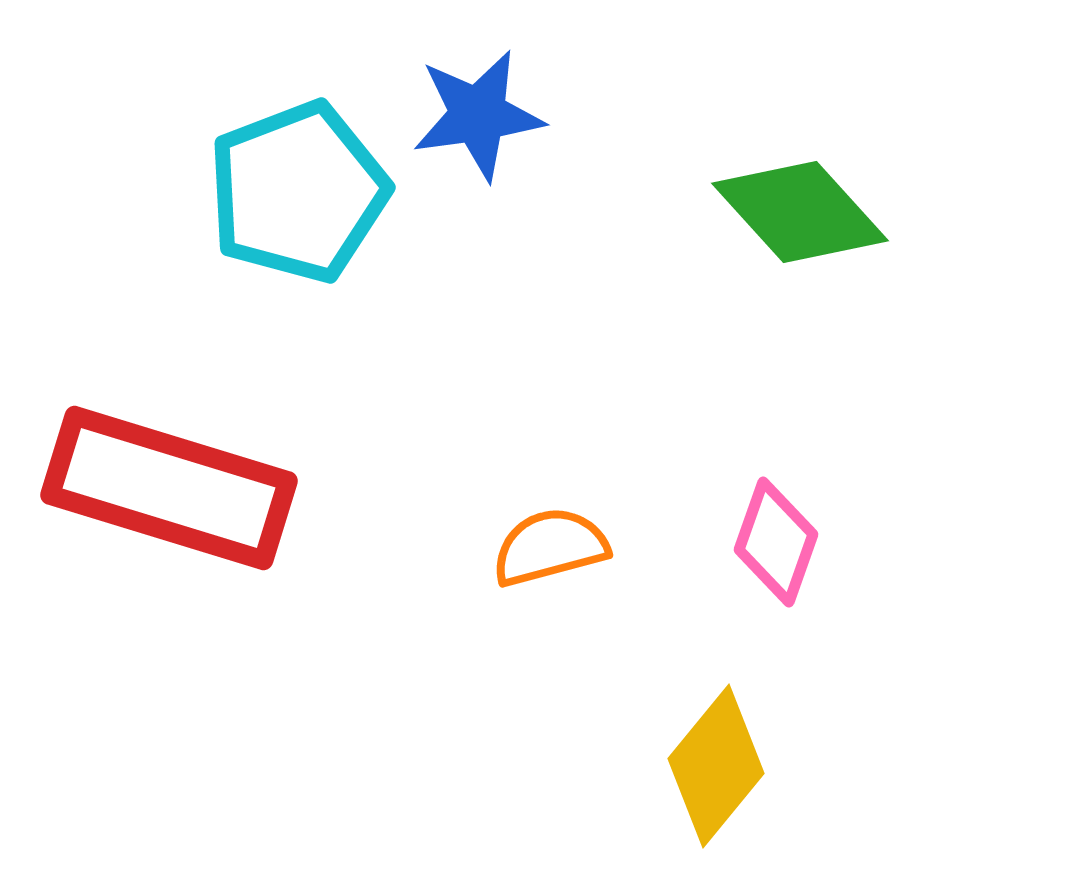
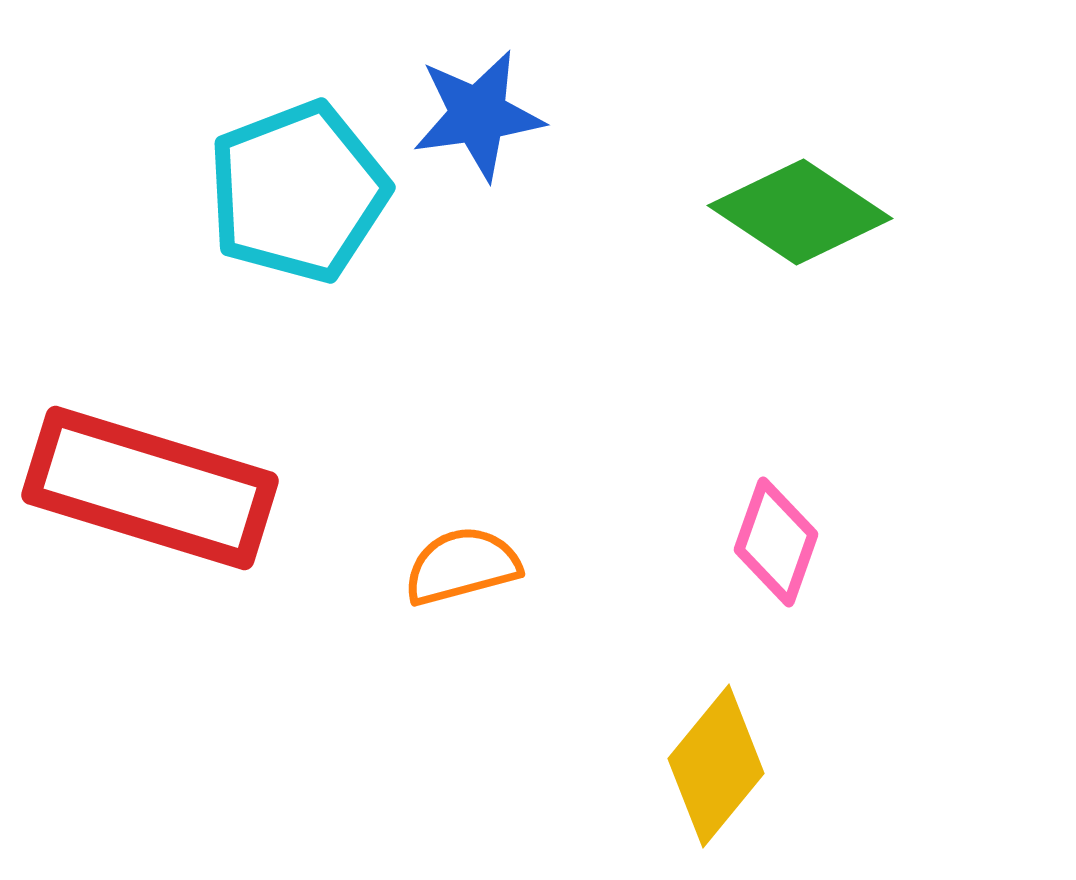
green diamond: rotated 14 degrees counterclockwise
red rectangle: moved 19 px left
orange semicircle: moved 88 px left, 19 px down
